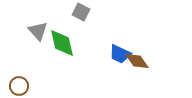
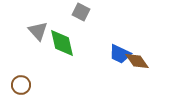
brown circle: moved 2 px right, 1 px up
